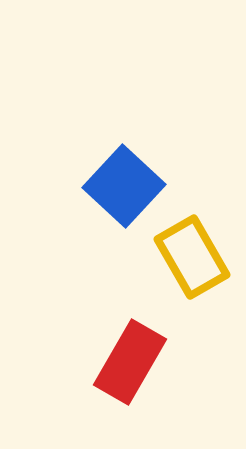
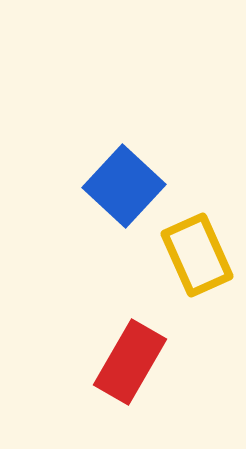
yellow rectangle: moved 5 px right, 2 px up; rotated 6 degrees clockwise
